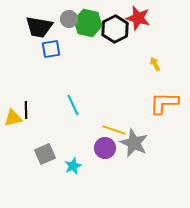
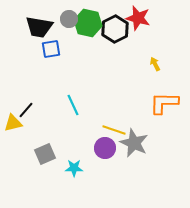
black line: rotated 42 degrees clockwise
yellow triangle: moved 5 px down
cyan star: moved 1 px right, 2 px down; rotated 24 degrees clockwise
